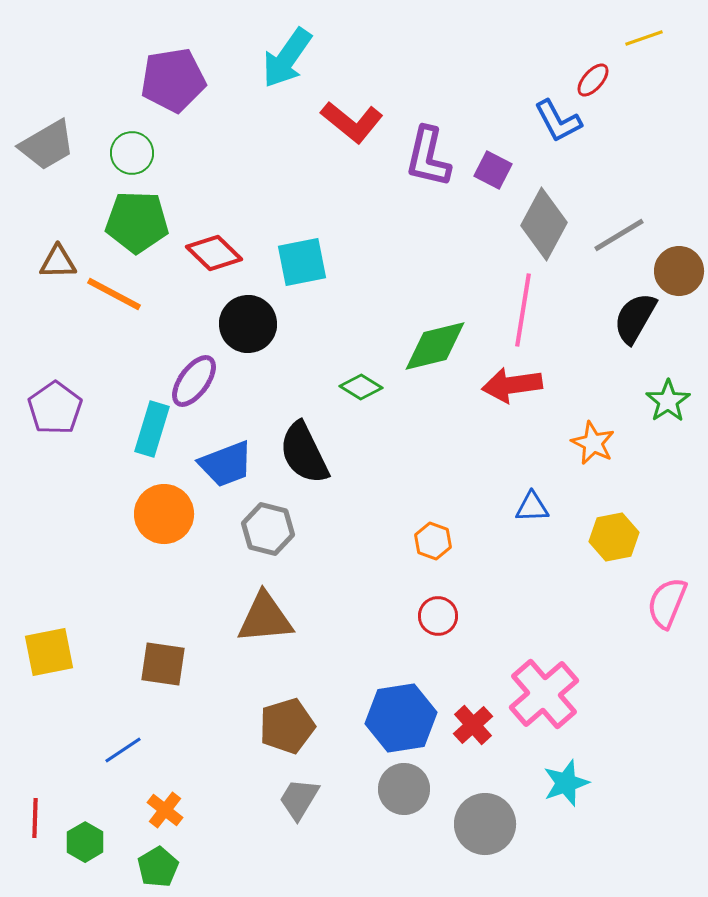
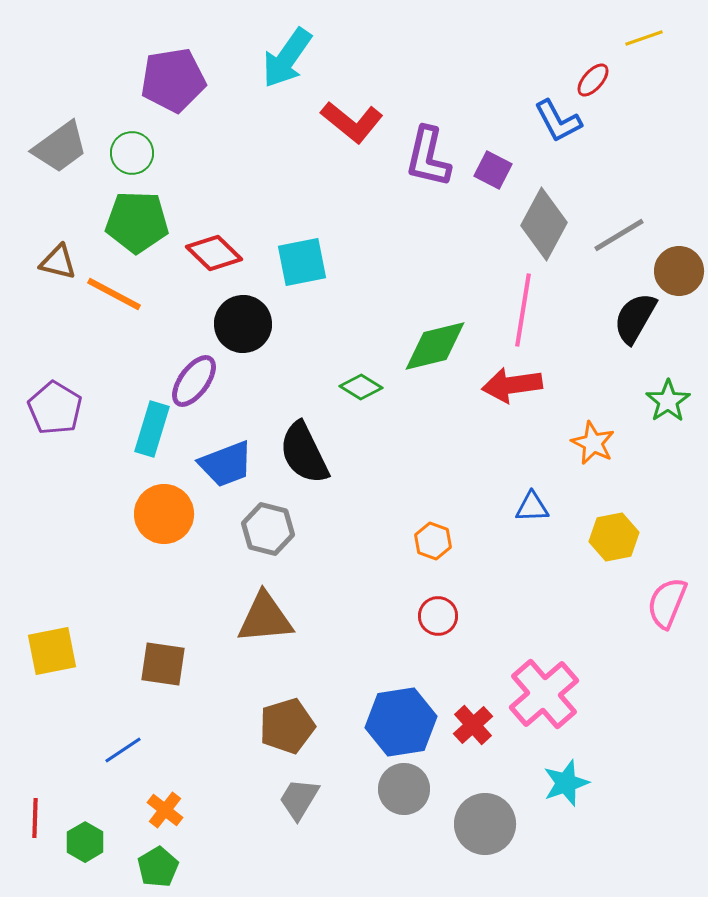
gray trapezoid at (47, 145): moved 13 px right, 2 px down; rotated 6 degrees counterclockwise
brown triangle at (58, 262): rotated 15 degrees clockwise
black circle at (248, 324): moved 5 px left
purple pentagon at (55, 408): rotated 6 degrees counterclockwise
yellow square at (49, 652): moved 3 px right, 1 px up
blue hexagon at (401, 718): moved 4 px down
